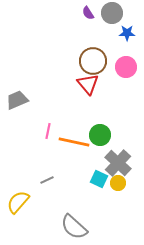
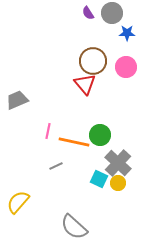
red triangle: moved 3 px left
gray line: moved 9 px right, 14 px up
